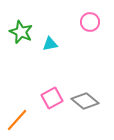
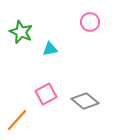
cyan triangle: moved 5 px down
pink square: moved 6 px left, 4 px up
